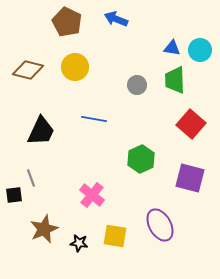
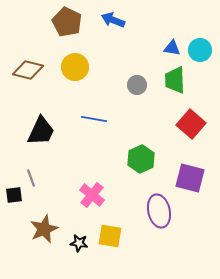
blue arrow: moved 3 px left, 1 px down
purple ellipse: moved 1 px left, 14 px up; rotated 16 degrees clockwise
yellow square: moved 5 px left
